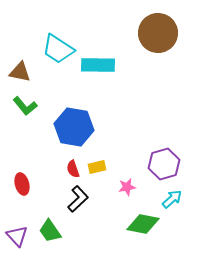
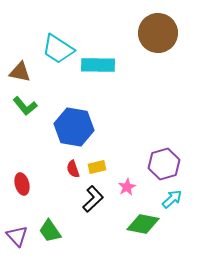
pink star: rotated 18 degrees counterclockwise
black L-shape: moved 15 px right
